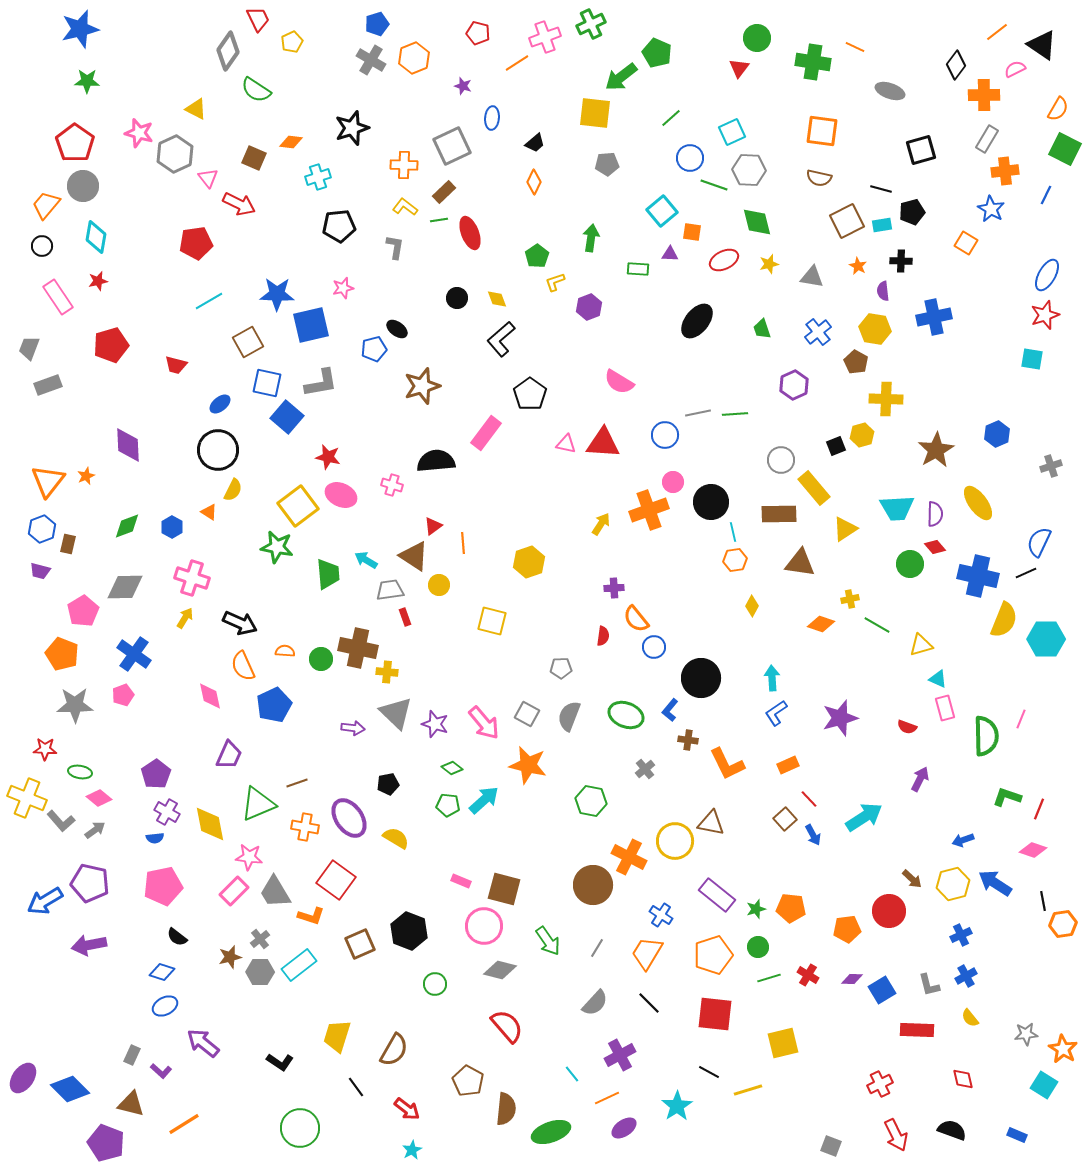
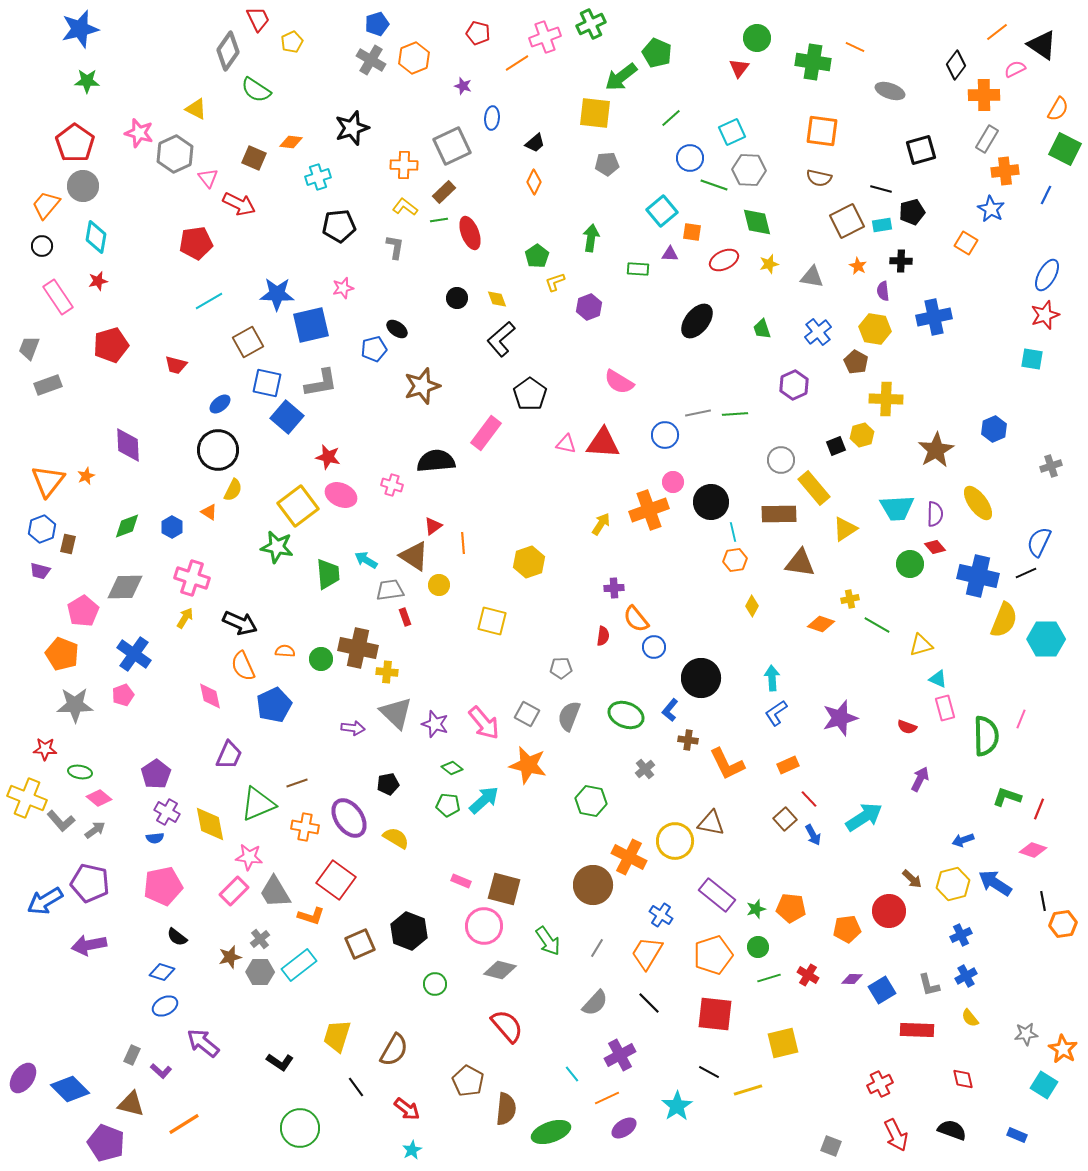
blue hexagon at (997, 434): moved 3 px left, 5 px up
